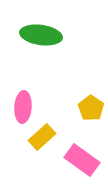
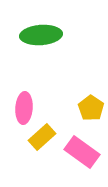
green ellipse: rotated 12 degrees counterclockwise
pink ellipse: moved 1 px right, 1 px down
pink rectangle: moved 8 px up
